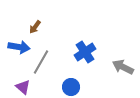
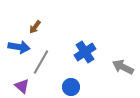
purple triangle: moved 1 px left, 1 px up
